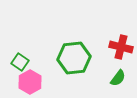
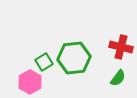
green square: moved 24 px right; rotated 24 degrees clockwise
